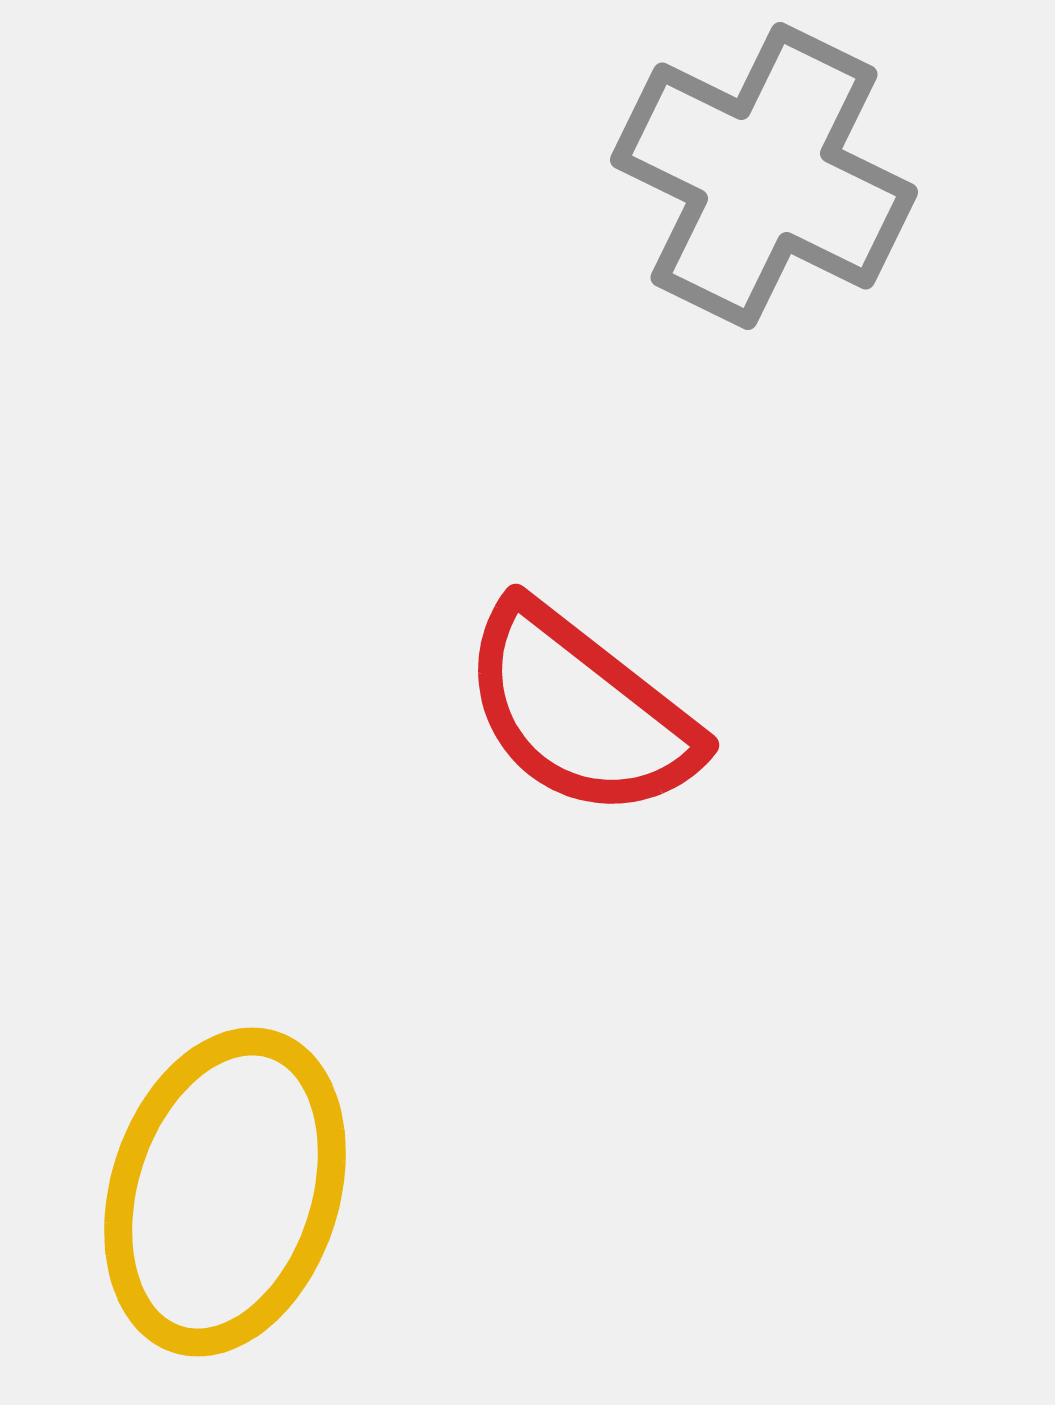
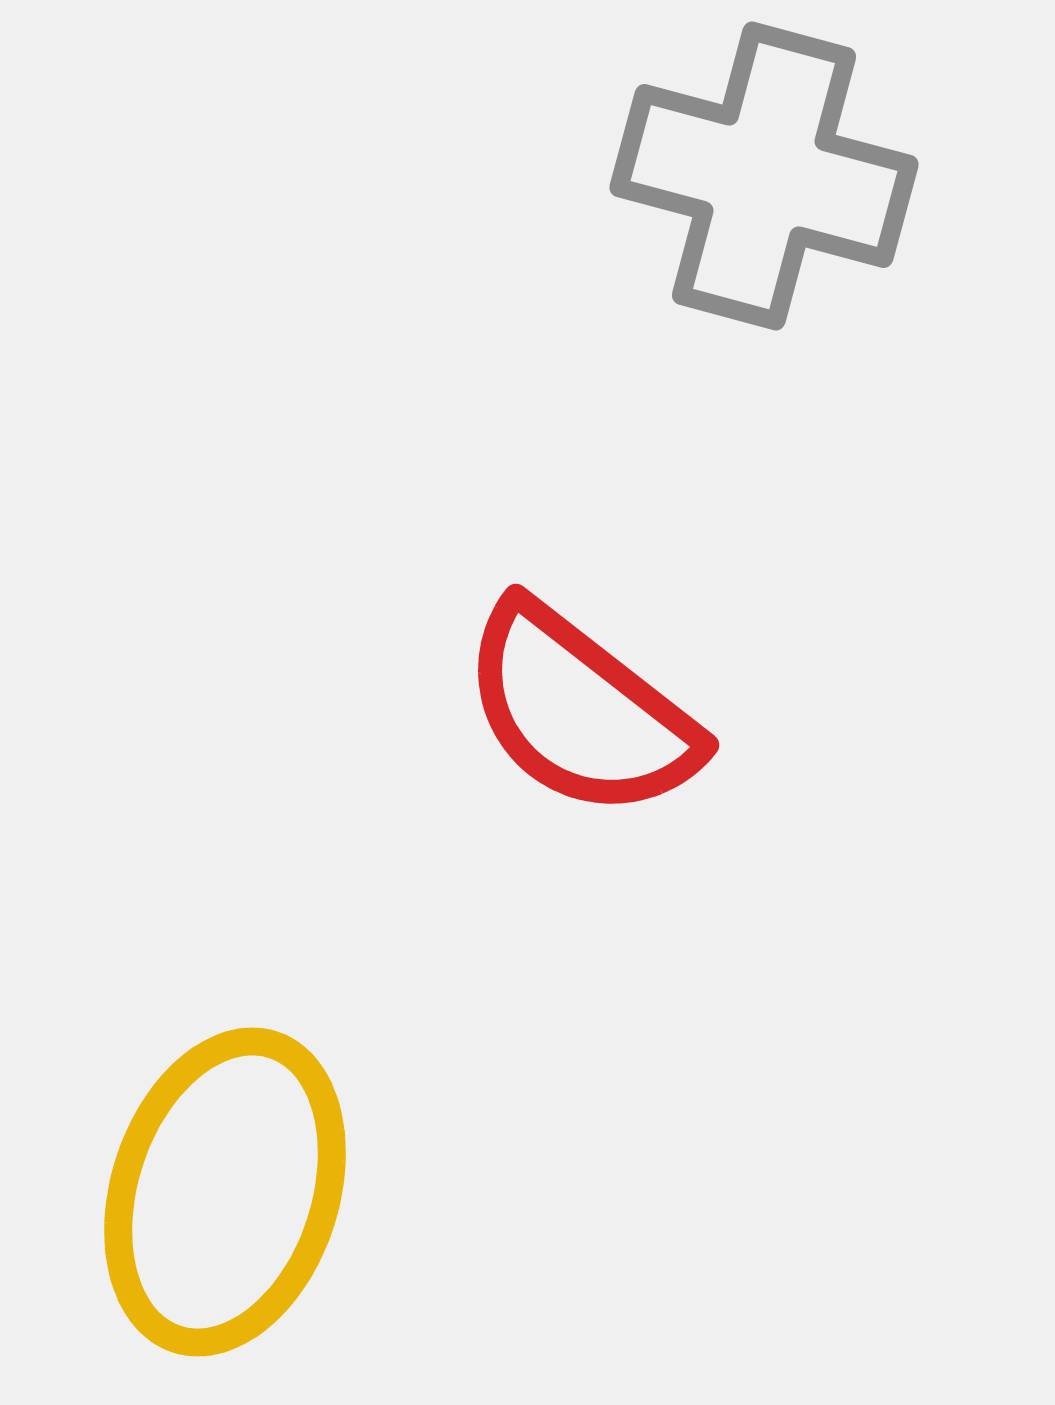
gray cross: rotated 11 degrees counterclockwise
